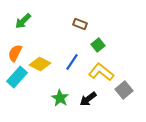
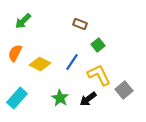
yellow L-shape: moved 2 px left, 3 px down; rotated 25 degrees clockwise
cyan rectangle: moved 21 px down
